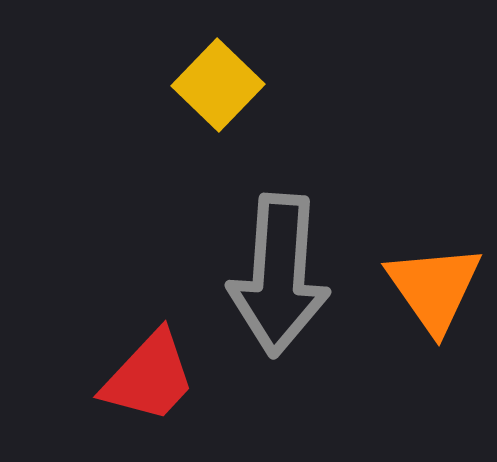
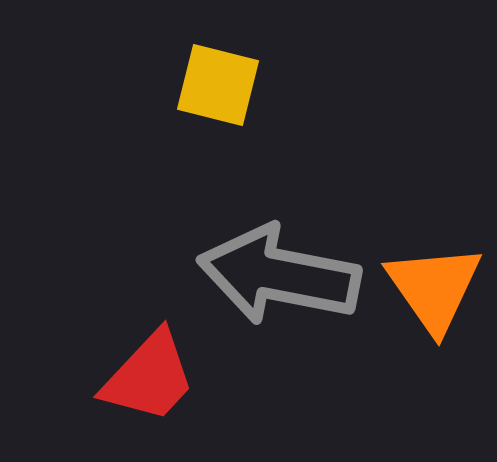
yellow square: rotated 30 degrees counterclockwise
gray arrow: rotated 97 degrees clockwise
